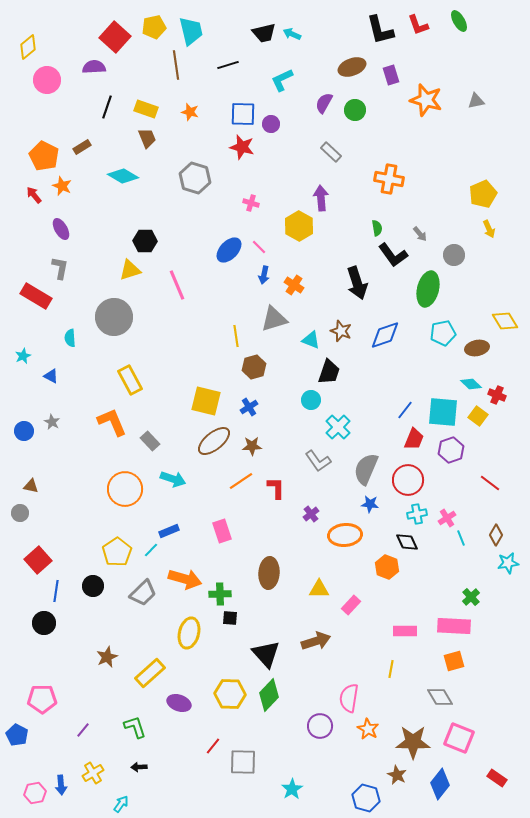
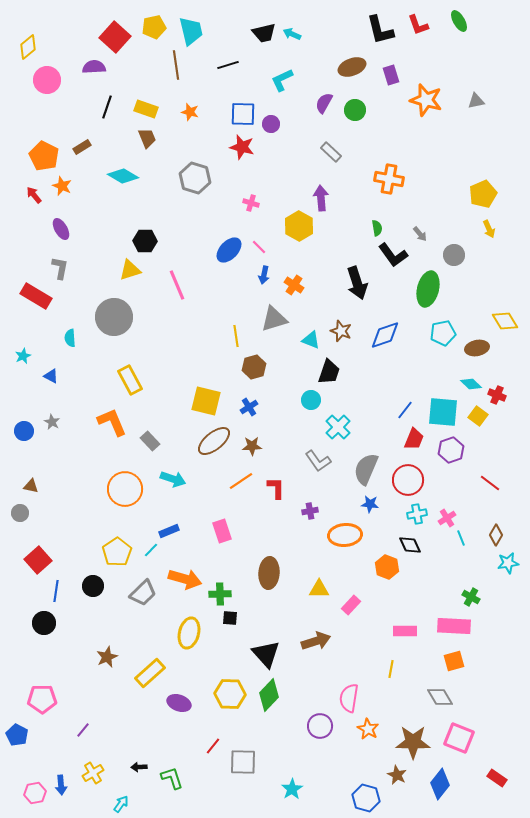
purple cross at (311, 514): moved 1 px left, 3 px up; rotated 28 degrees clockwise
black diamond at (407, 542): moved 3 px right, 3 px down
green cross at (471, 597): rotated 18 degrees counterclockwise
green L-shape at (135, 727): moved 37 px right, 51 px down
